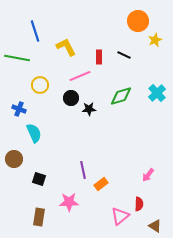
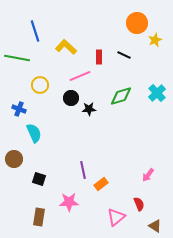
orange circle: moved 1 px left, 2 px down
yellow L-shape: rotated 20 degrees counterclockwise
red semicircle: rotated 24 degrees counterclockwise
pink triangle: moved 4 px left, 1 px down
